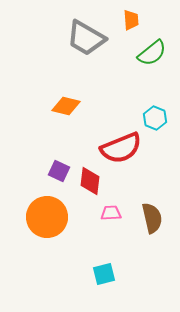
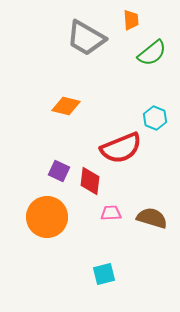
brown semicircle: rotated 60 degrees counterclockwise
